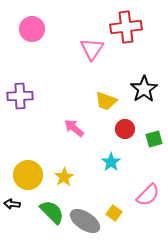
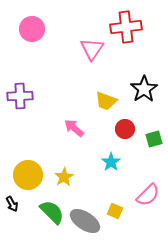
black arrow: rotated 126 degrees counterclockwise
yellow square: moved 1 px right, 2 px up; rotated 14 degrees counterclockwise
